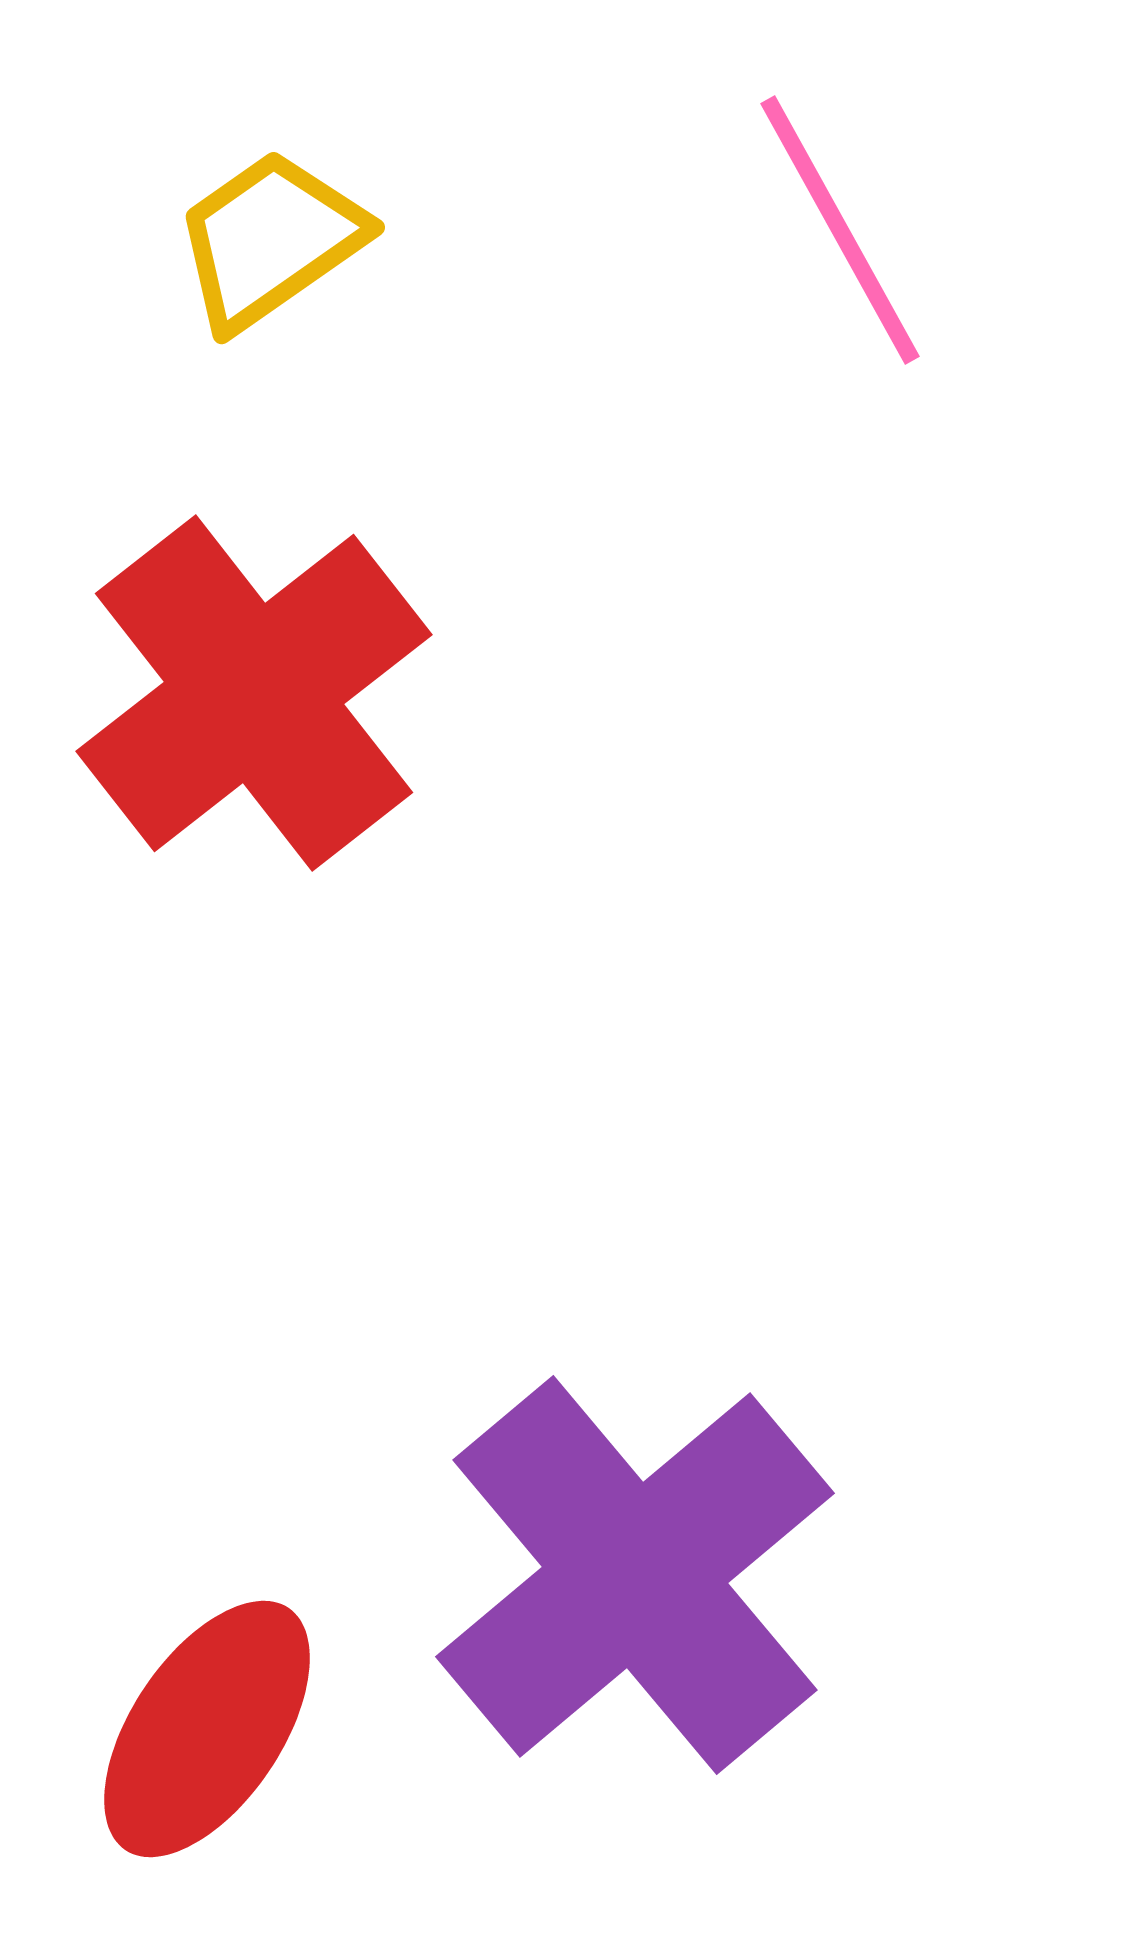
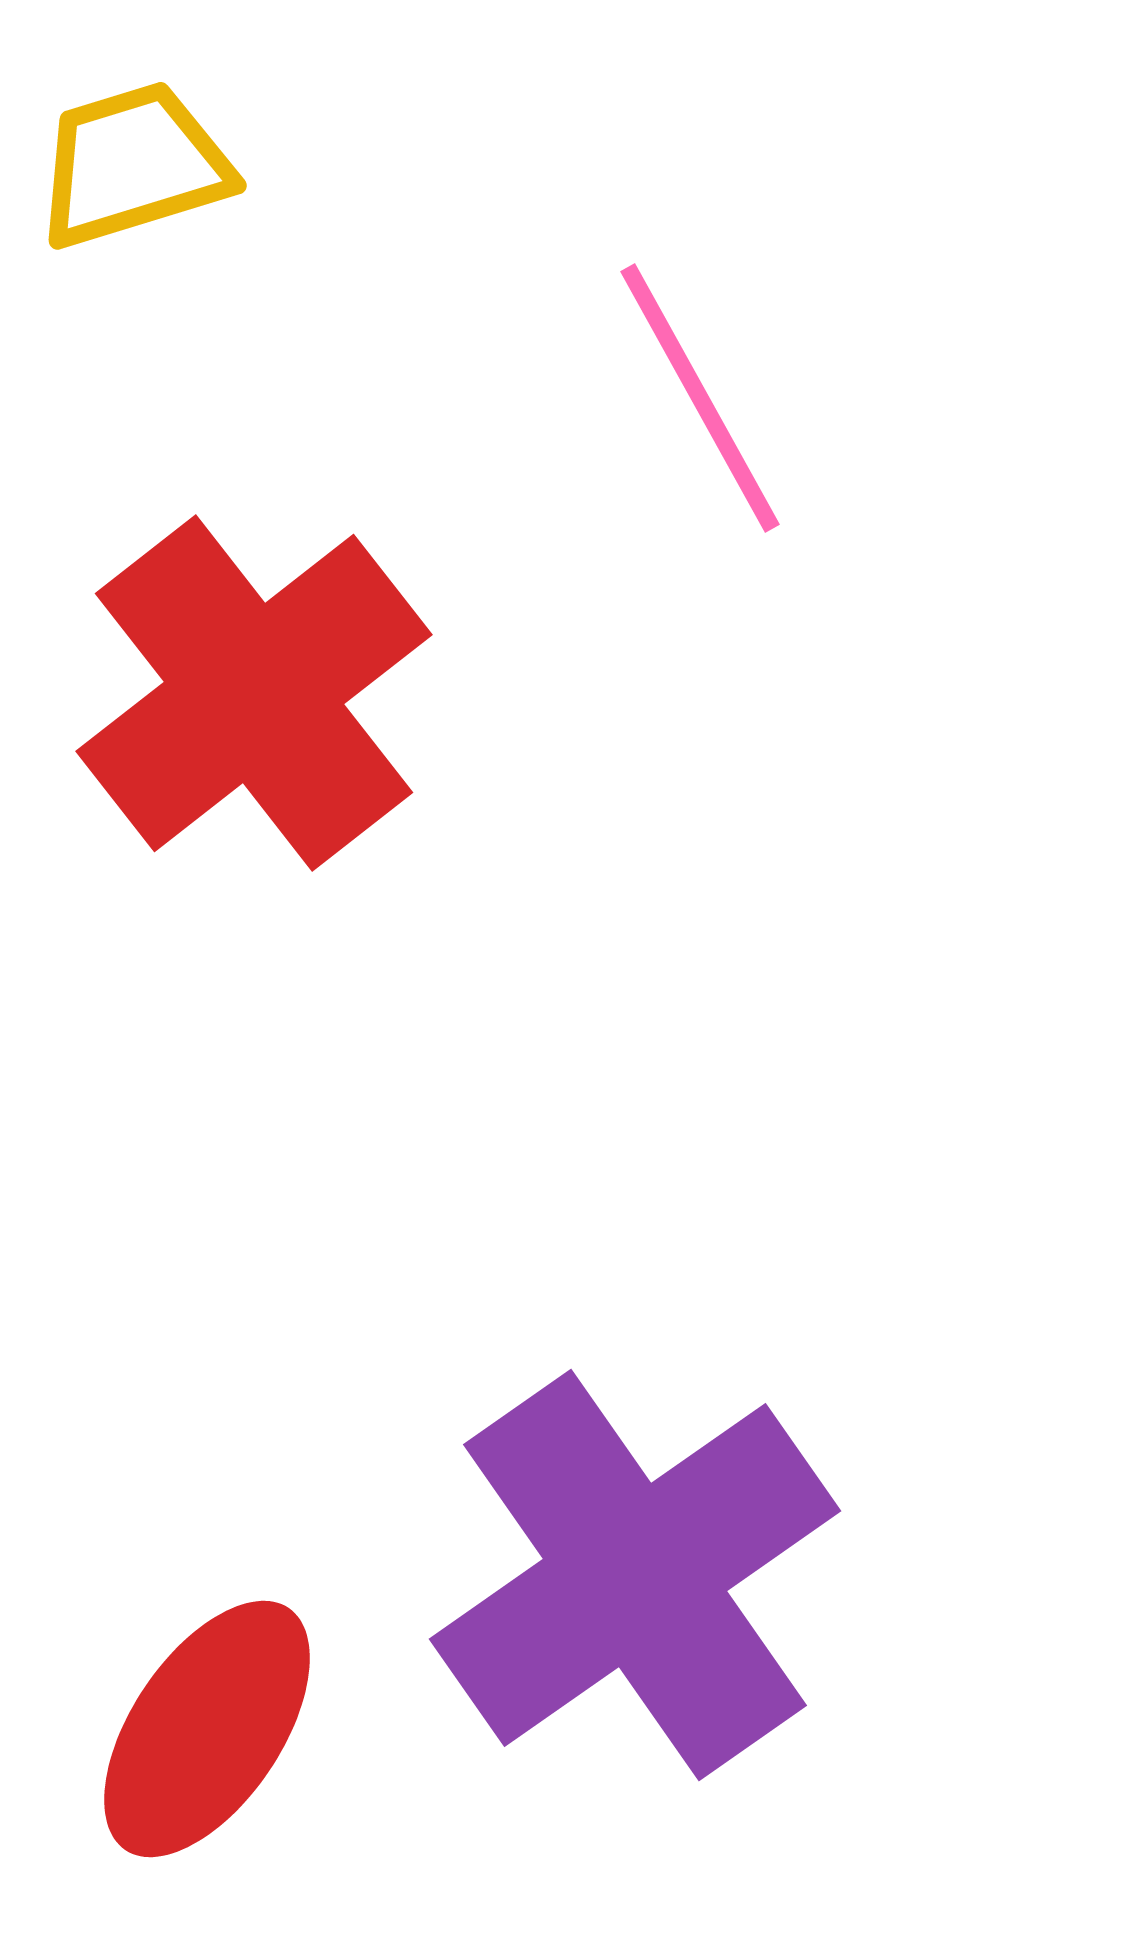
pink line: moved 140 px left, 168 px down
yellow trapezoid: moved 137 px left, 75 px up; rotated 18 degrees clockwise
purple cross: rotated 5 degrees clockwise
